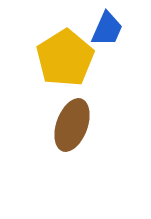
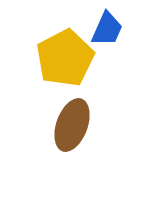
yellow pentagon: rotated 4 degrees clockwise
